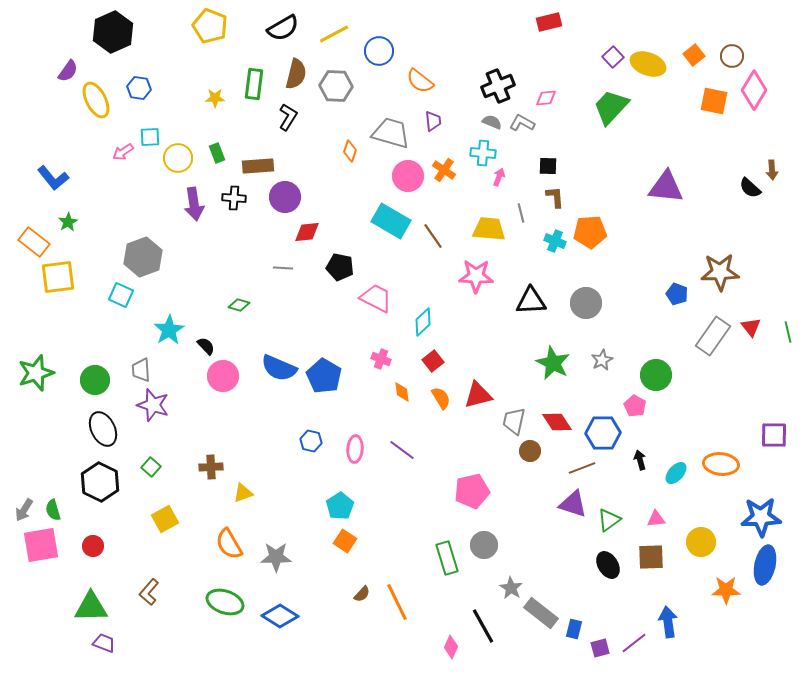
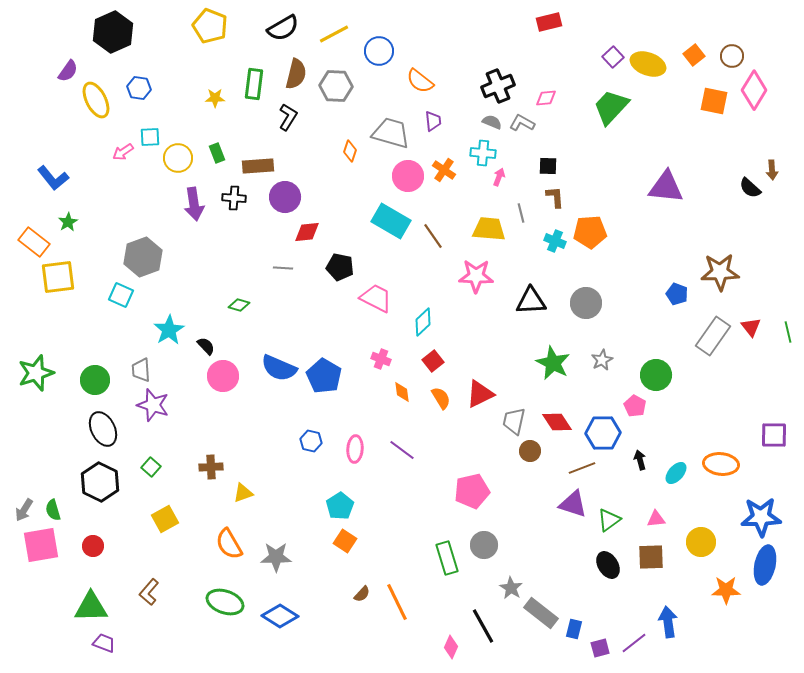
red triangle at (478, 395): moved 2 px right, 1 px up; rotated 12 degrees counterclockwise
